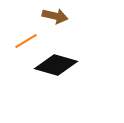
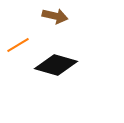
orange line: moved 8 px left, 4 px down
